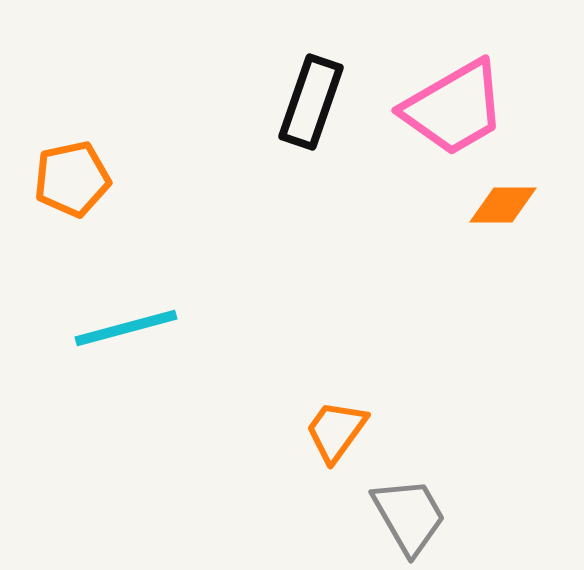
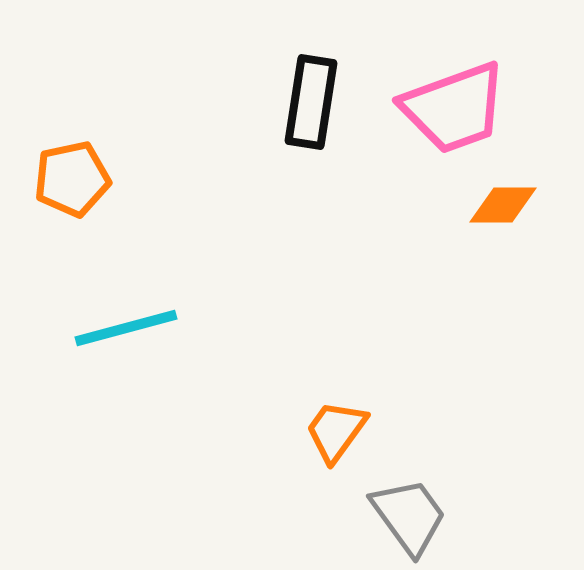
black rectangle: rotated 10 degrees counterclockwise
pink trapezoid: rotated 10 degrees clockwise
gray trapezoid: rotated 6 degrees counterclockwise
